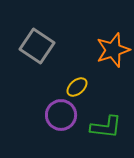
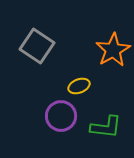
orange star: rotated 12 degrees counterclockwise
yellow ellipse: moved 2 px right, 1 px up; rotated 20 degrees clockwise
purple circle: moved 1 px down
